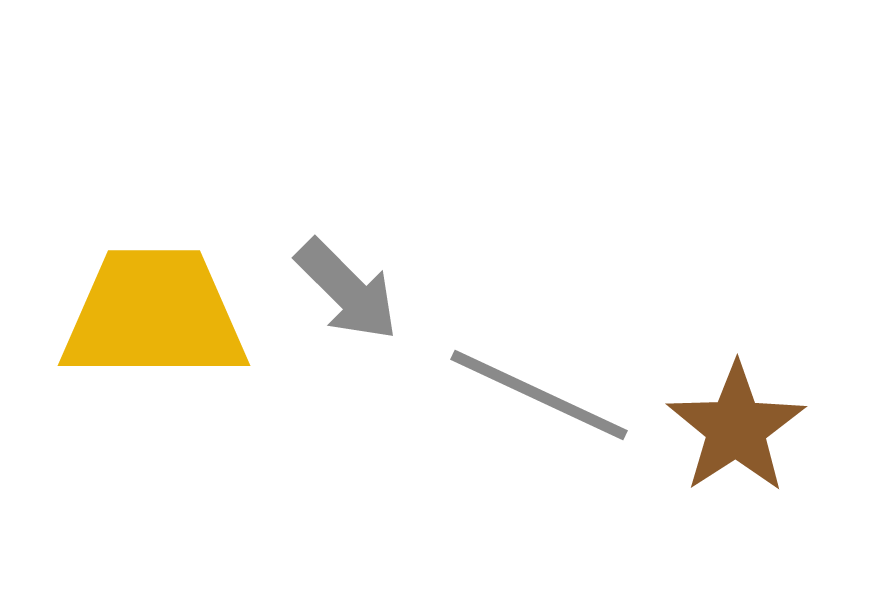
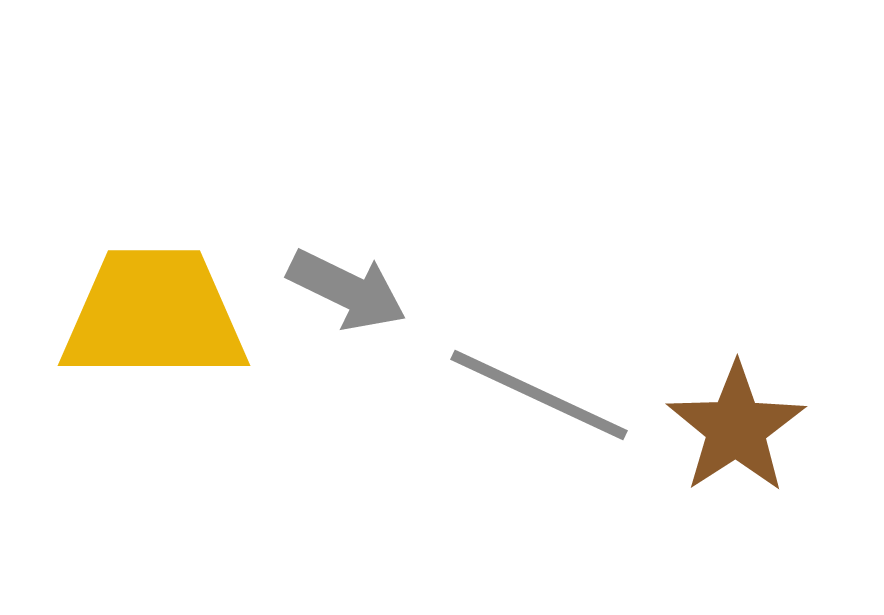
gray arrow: rotated 19 degrees counterclockwise
